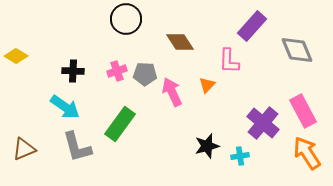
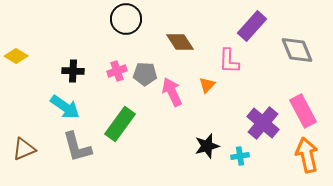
orange arrow: moved 2 px down; rotated 20 degrees clockwise
